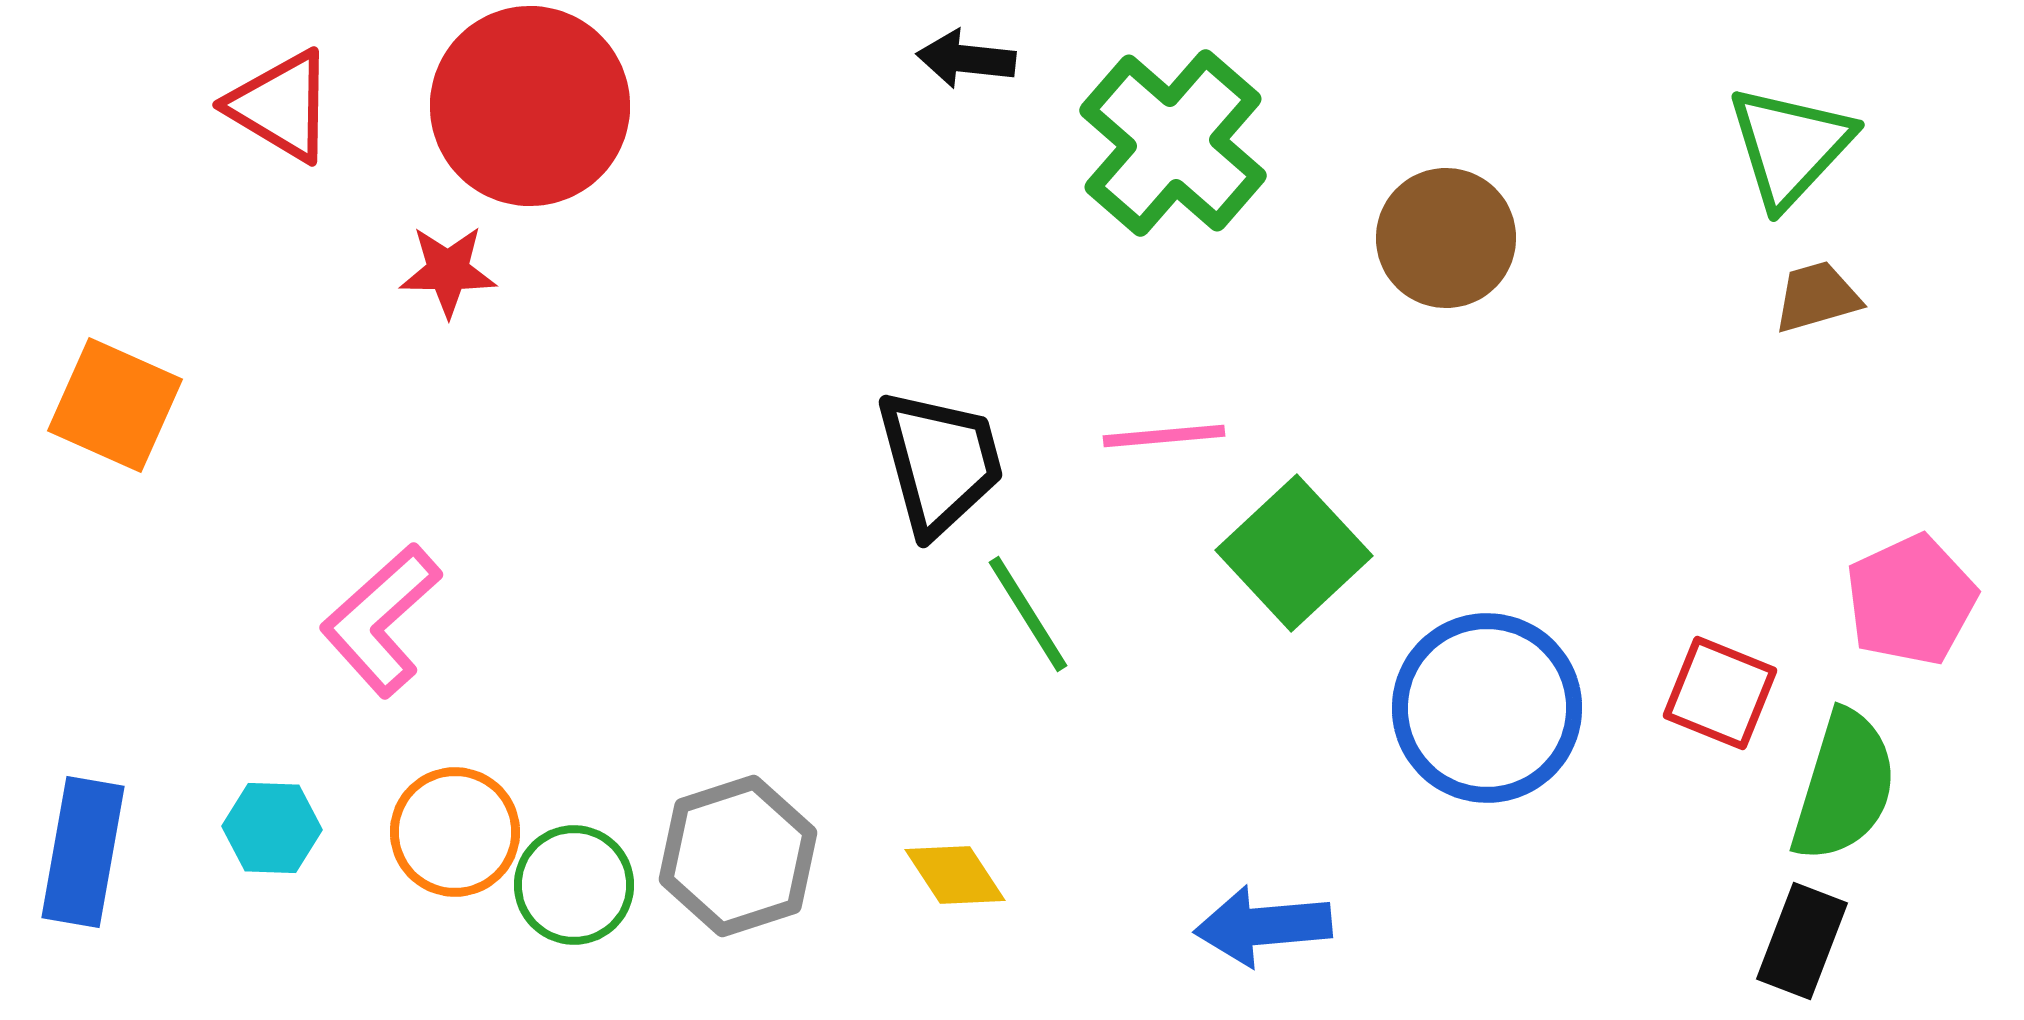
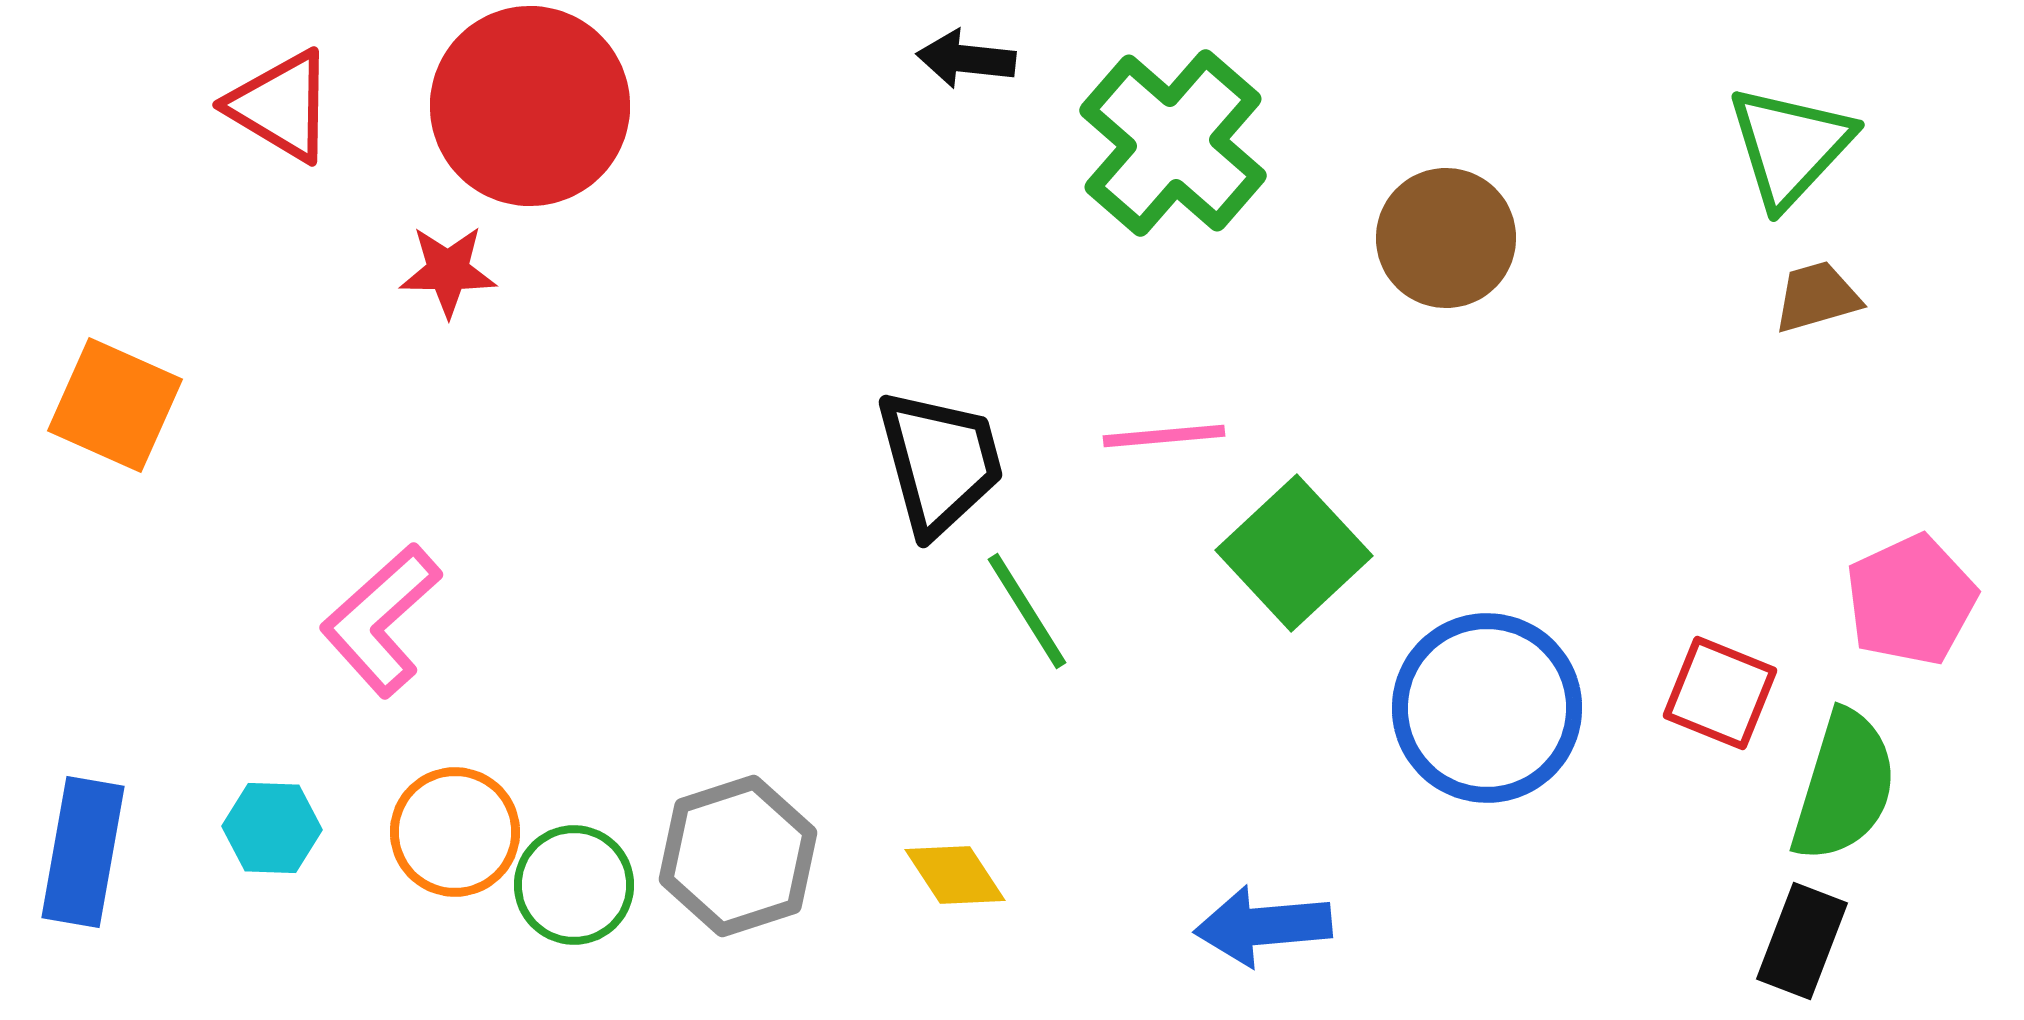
green line: moved 1 px left, 3 px up
